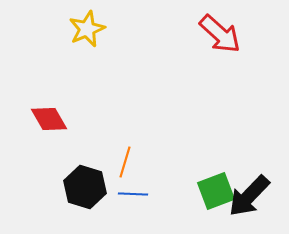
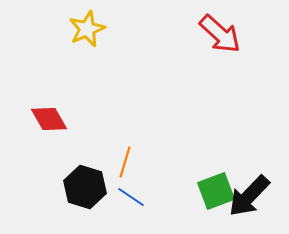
blue line: moved 2 px left, 3 px down; rotated 32 degrees clockwise
